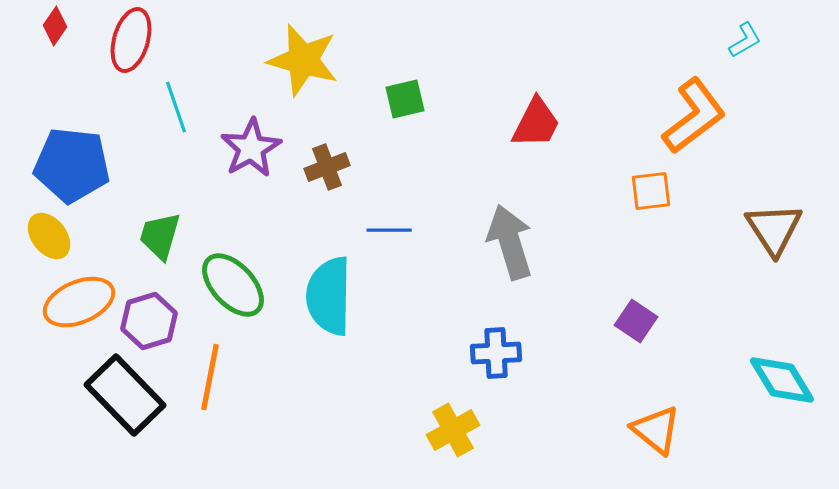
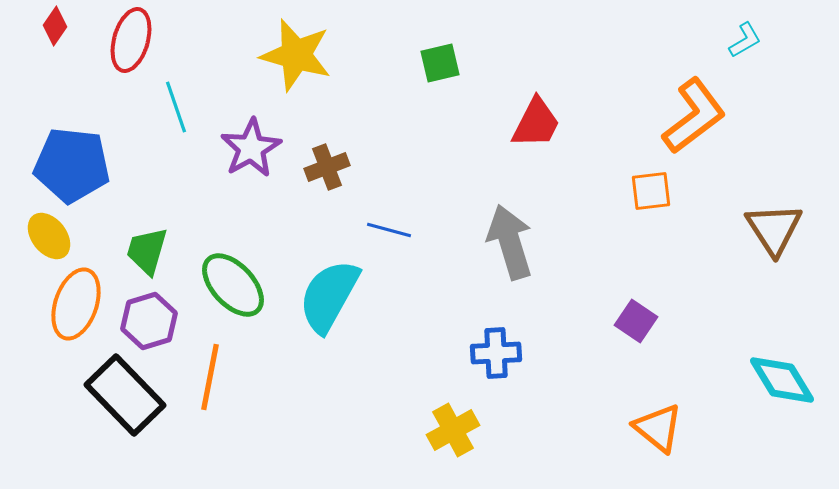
yellow star: moved 7 px left, 5 px up
green square: moved 35 px right, 36 px up
blue line: rotated 15 degrees clockwise
green trapezoid: moved 13 px left, 15 px down
cyan semicircle: rotated 28 degrees clockwise
orange ellipse: moved 3 px left, 2 px down; rotated 48 degrees counterclockwise
orange triangle: moved 2 px right, 2 px up
